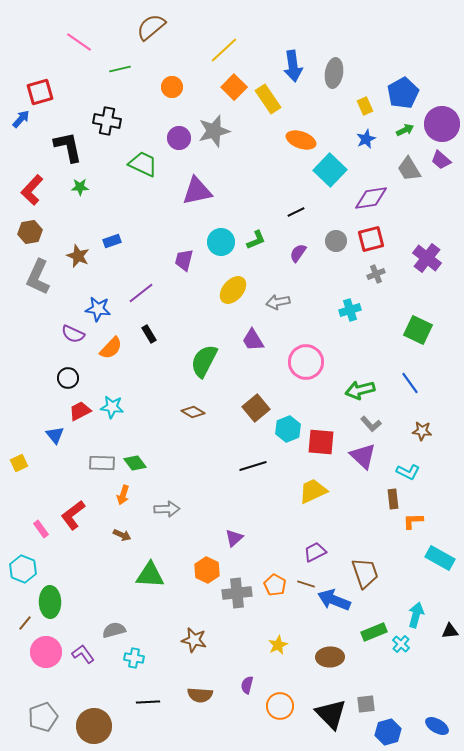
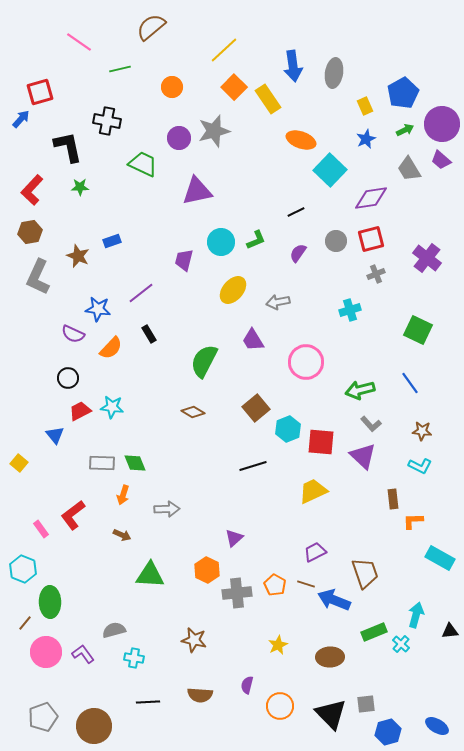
yellow square at (19, 463): rotated 24 degrees counterclockwise
green diamond at (135, 463): rotated 15 degrees clockwise
cyan L-shape at (408, 472): moved 12 px right, 6 px up
